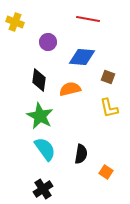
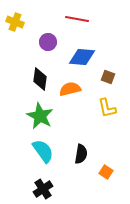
red line: moved 11 px left
black diamond: moved 1 px right, 1 px up
yellow L-shape: moved 2 px left
cyan semicircle: moved 2 px left, 2 px down
